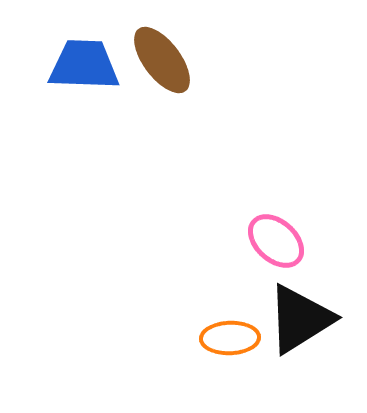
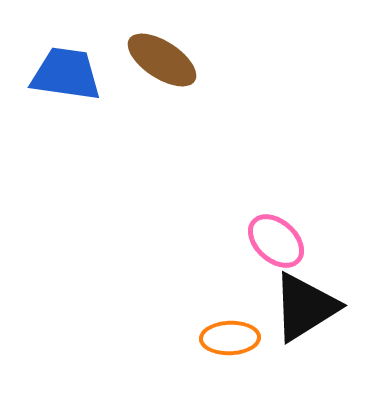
brown ellipse: rotated 20 degrees counterclockwise
blue trapezoid: moved 18 px left, 9 px down; rotated 6 degrees clockwise
black triangle: moved 5 px right, 12 px up
